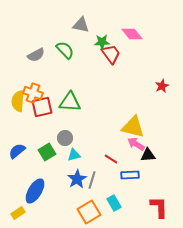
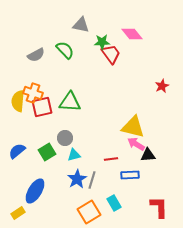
red line: rotated 40 degrees counterclockwise
